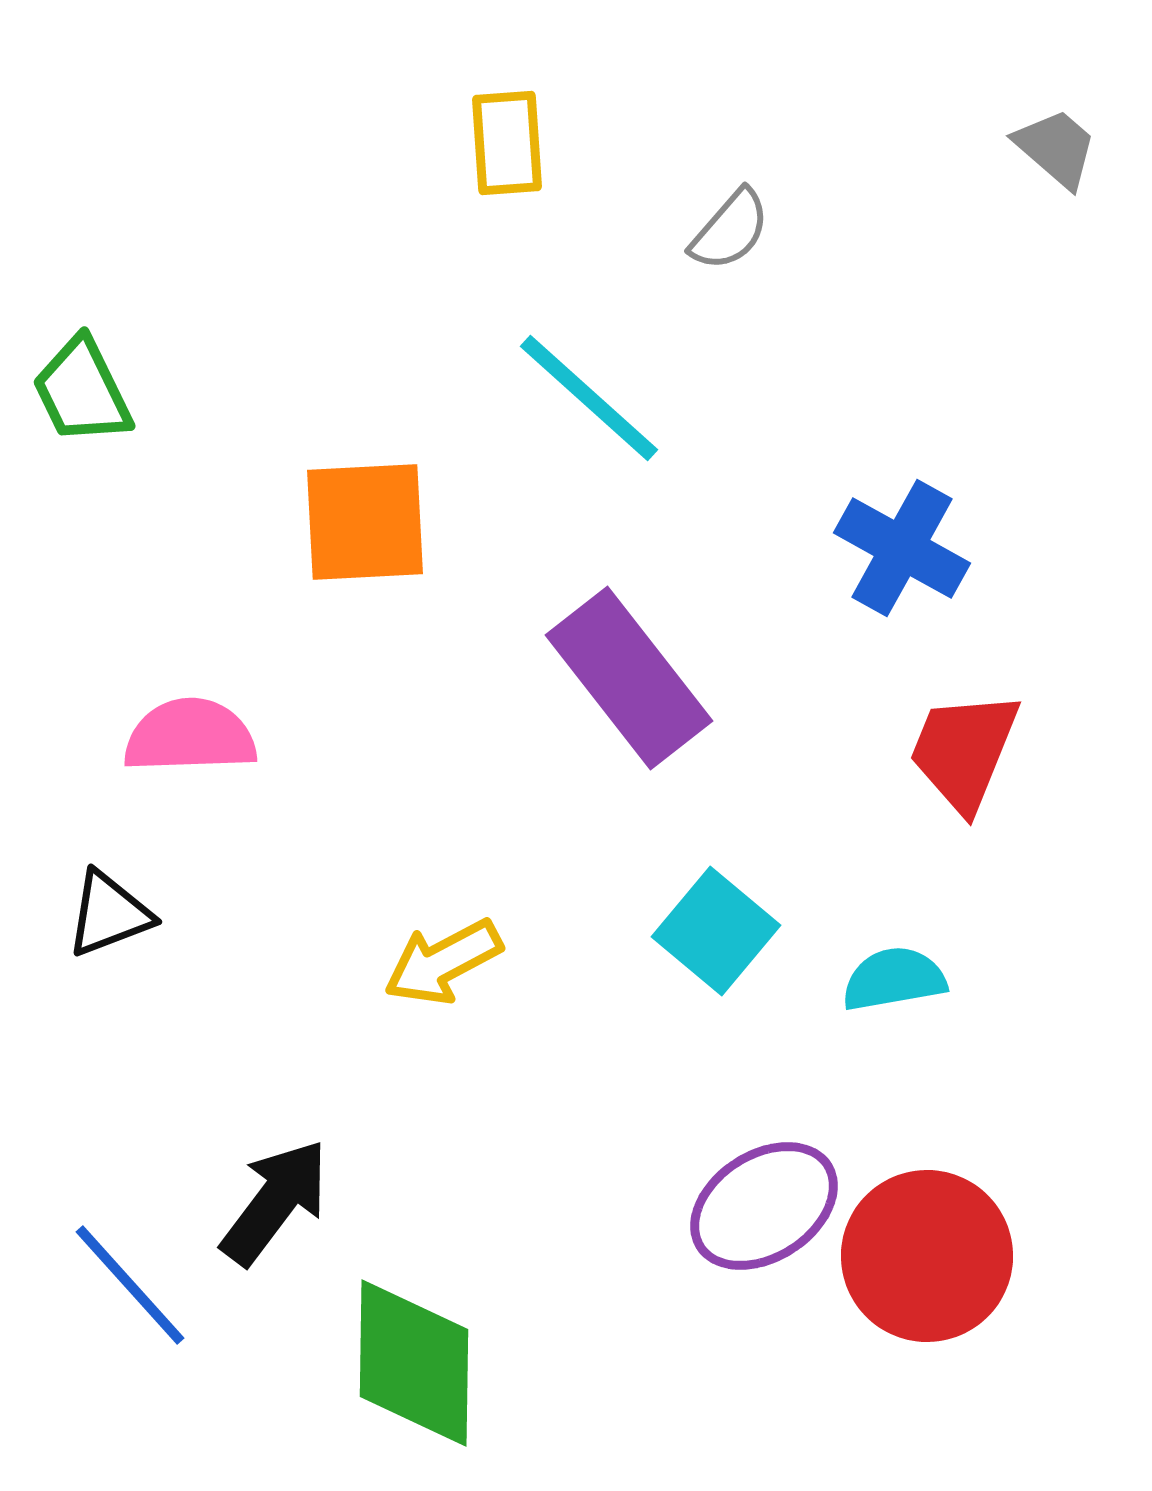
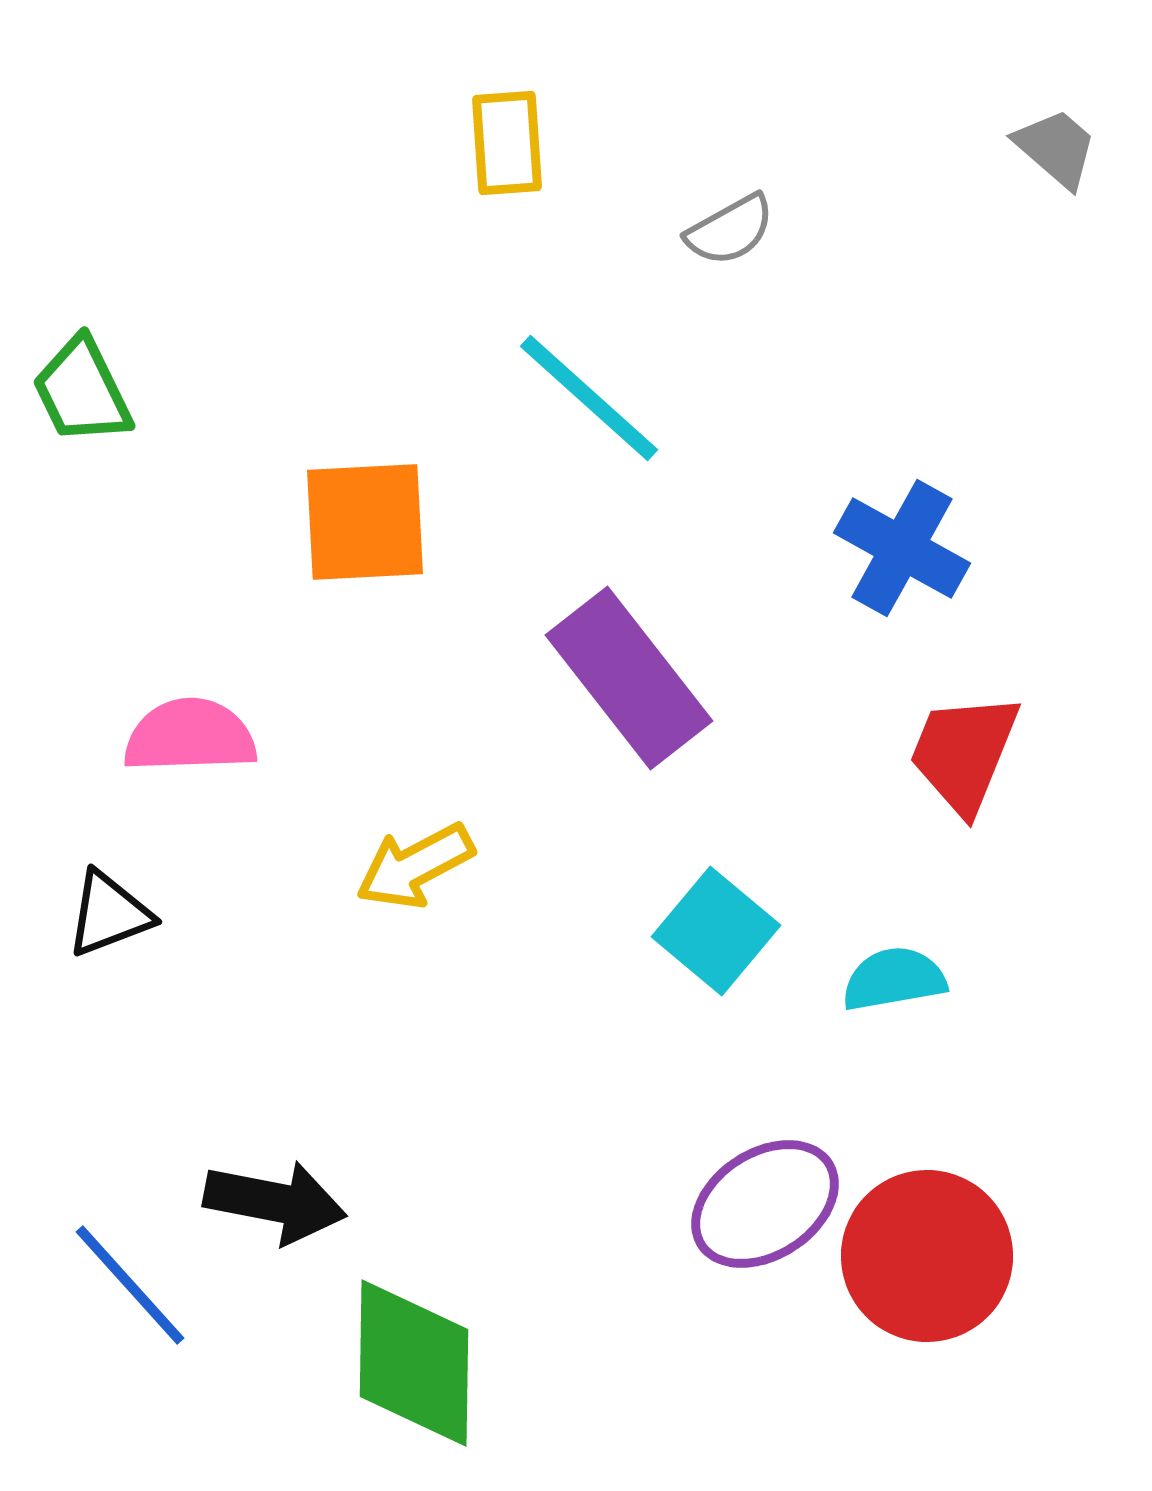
gray semicircle: rotated 20 degrees clockwise
red trapezoid: moved 2 px down
yellow arrow: moved 28 px left, 96 px up
black arrow: rotated 64 degrees clockwise
purple ellipse: moved 1 px right, 2 px up
